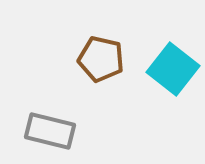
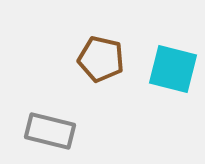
cyan square: rotated 24 degrees counterclockwise
